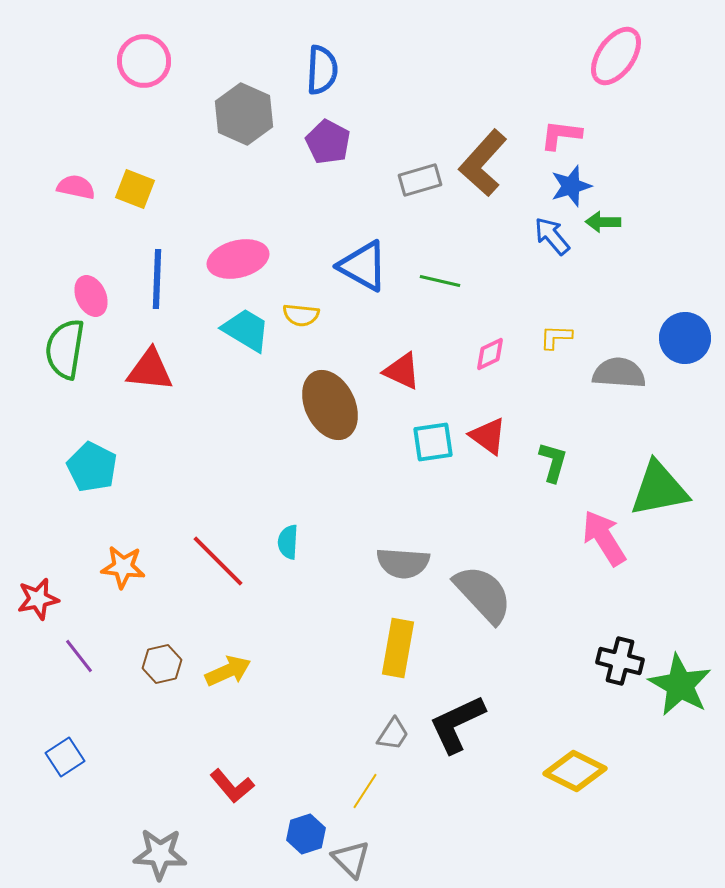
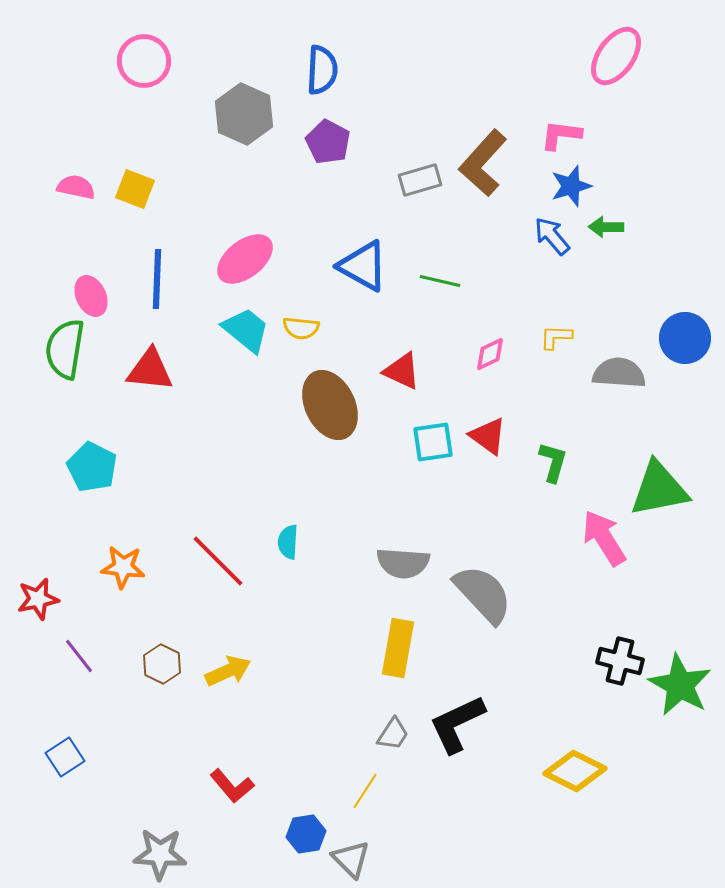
green arrow at (603, 222): moved 3 px right, 5 px down
pink ellipse at (238, 259): moved 7 px right; rotated 24 degrees counterclockwise
yellow semicircle at (301, 315): moved 13 px down
cyan trapezoid at (246, 330): rotated 8 degrees clockwise
brown hexagon at (162, 664): rotated 21 degrees counterclockwise
blue hexagon at (306, 834): rotated 9 degrees clockwise
